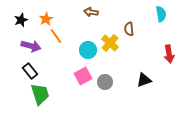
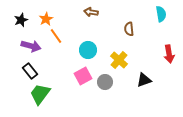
yellow cross: moved 9 px right, 17 px down
green trapezoid: rotated 125 degrees counterclockwise
